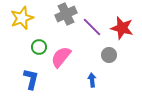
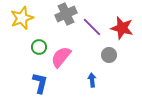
blue L-shape: moved 9 px right, 4 px down
